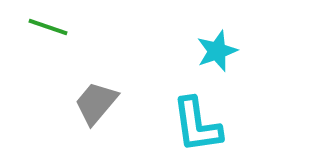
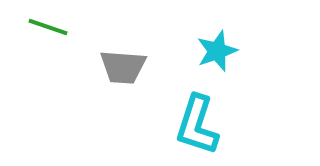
gray trapezoid: moved 27 px right, 36 px up; rotated 126 degrees counterclockwise
cyan L-shape: rotated 26 degrees clockwise
